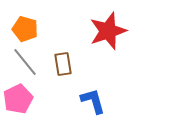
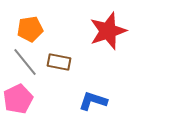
orange pentagon: moved 5 px right; rotated 25 degrees counterclockwise
brown rectangle: moved 4 px left, 2 px up; rotated 70 degrees counterclockwise
blue L-shape: rotated 56 degrees counterclockwise
